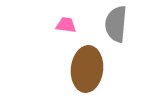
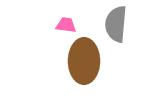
brown ellipse: moved 3 px left, 8 px up; rotated 6 degrees counterclockwise
